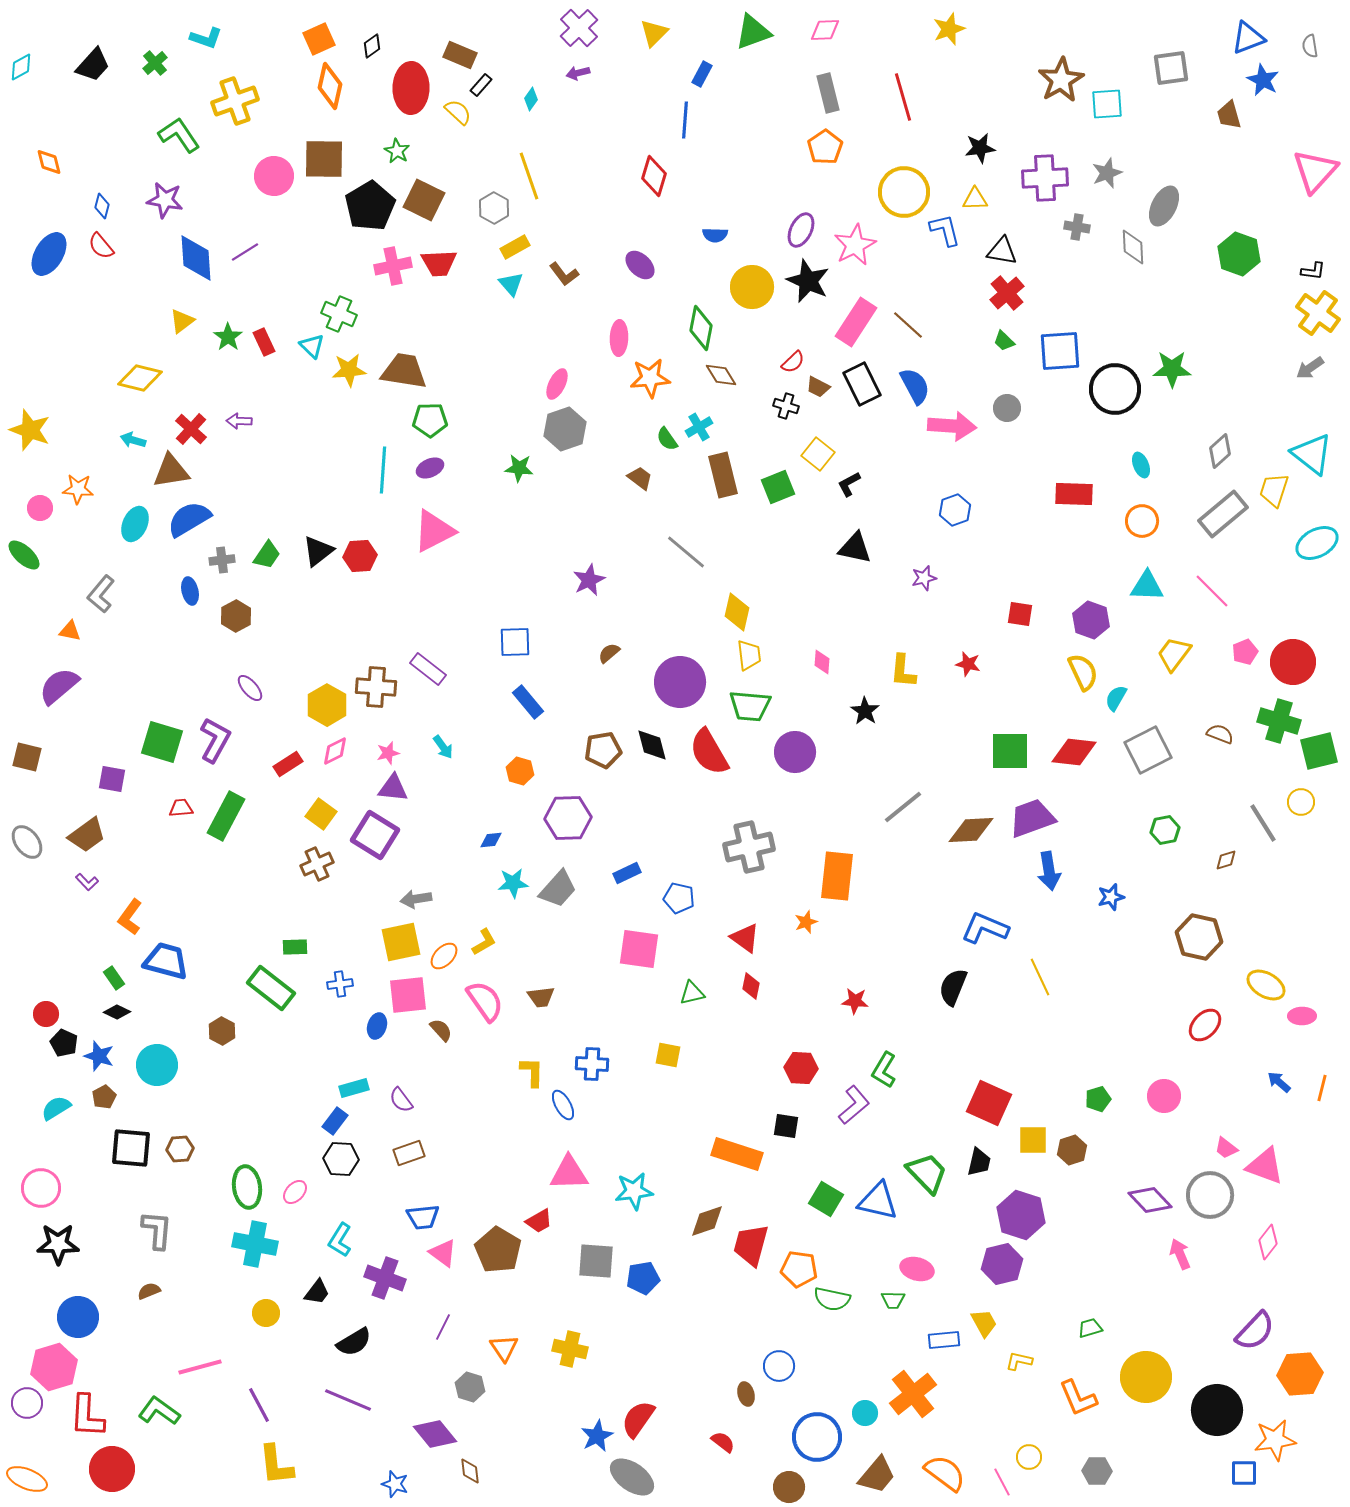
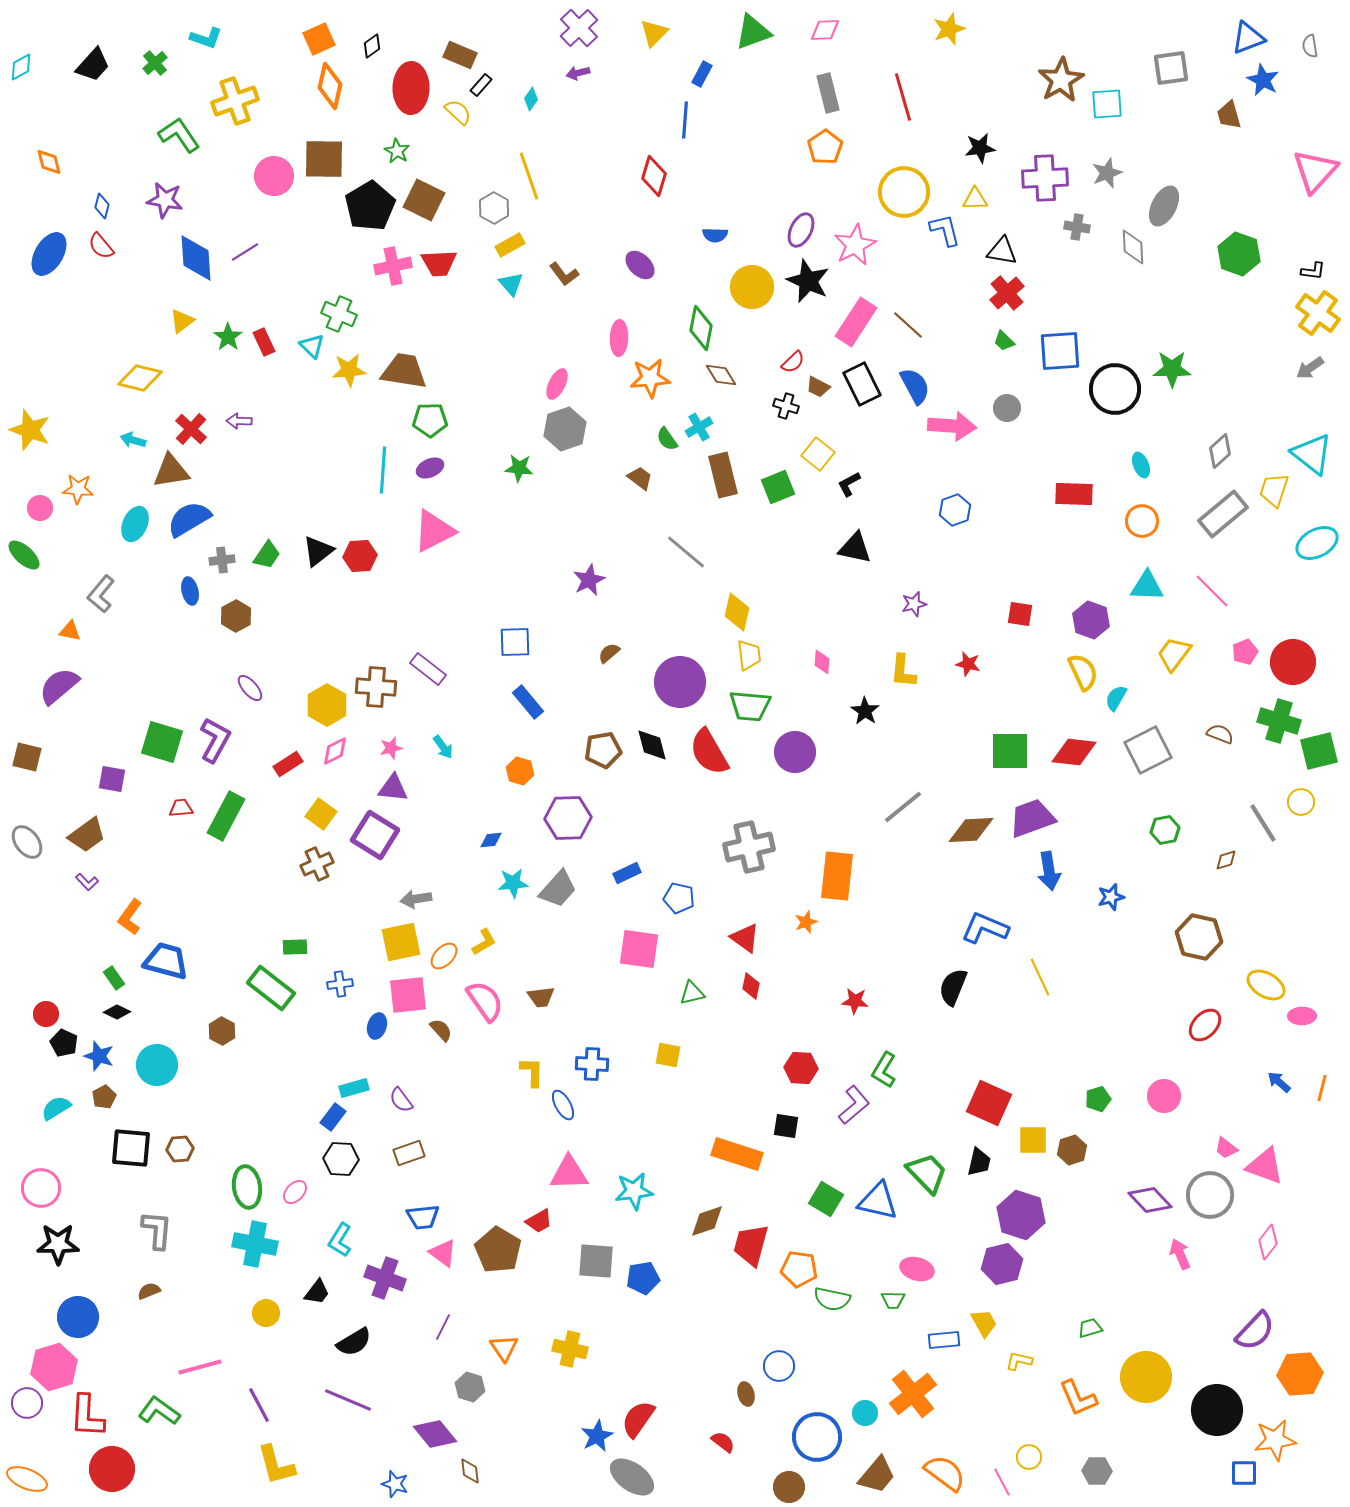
yellow rectangle at (515, 247): moved 5 px left, 2 px up
purple star at (924, 578): moved 10 px left, 26 px down
pink star at (388, 753): moved 3 px right, 5 px up
blue rectangle at (335, 1121): moved 2 px left, 4 px up
yellow L-shape at (276, 1465): rotated 9 degrees counterclockwise
